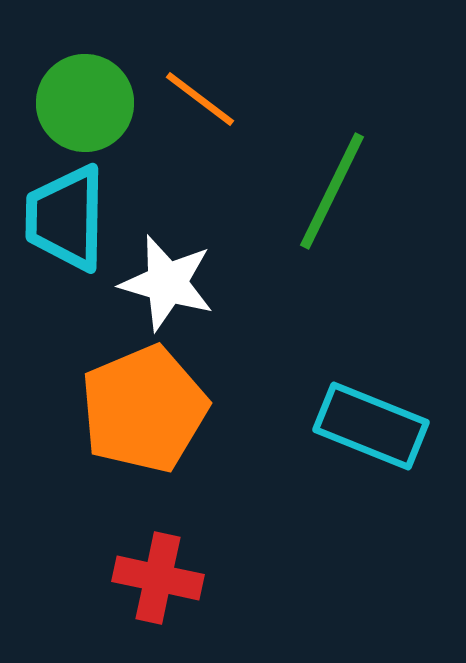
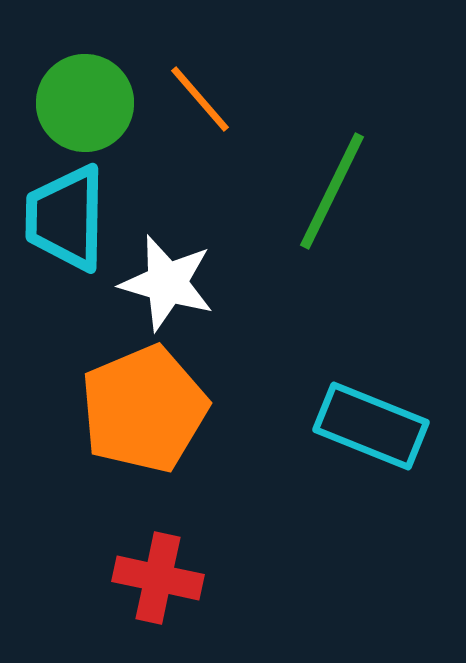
orange line: rotated 12 degrees clockwise
